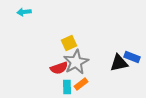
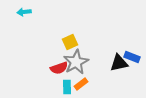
yellow square: moved 1 px right, 1 px up
